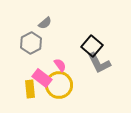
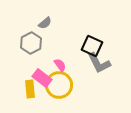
black square: rotated 15 degrees counterclockwise
